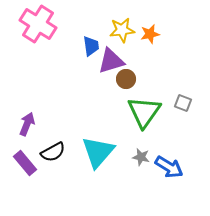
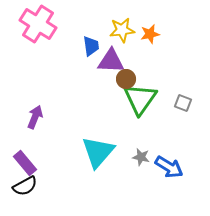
purple triangle: rotated 20 degrees clockwise
green triangle: moved 4 px left, 13 px up
purple arrow: moved 8 px right, 7 px up
black semicircle: moved 28 px left, 34 px down
